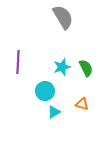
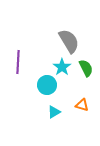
gray semicircle: moved 6 px right, 24 px down
cyan star: rotated 18 degrees counterclockwise
cyan circle: moved 2 px right, 6 px up
orange triangle: moved 1 px down
